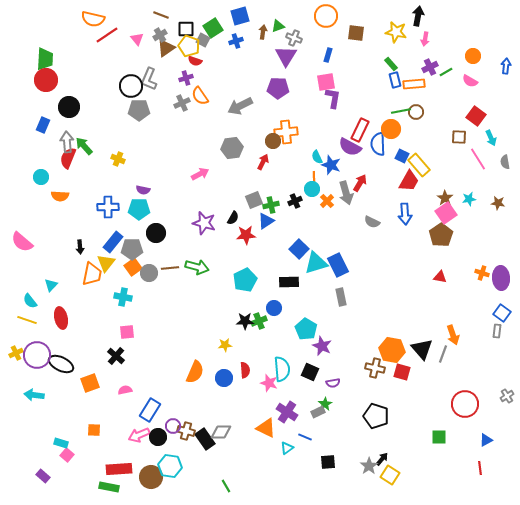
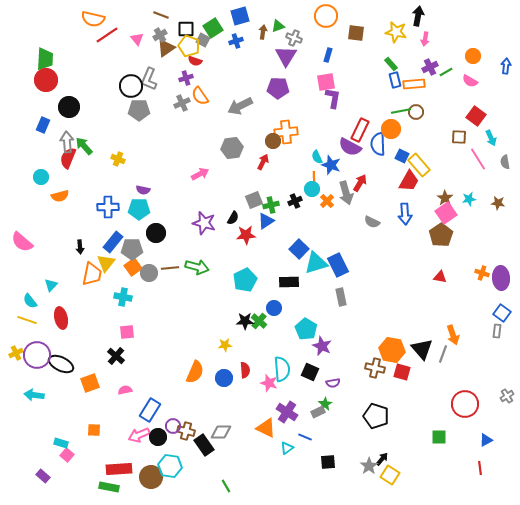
orange semicircle at (60, 196): rotated 18 degrees counterclockwise
green cross at (259, 321): rotated 28 degrees counterclockwise
black rectangle at (205, 439): moved 1 px left, 6 px down
